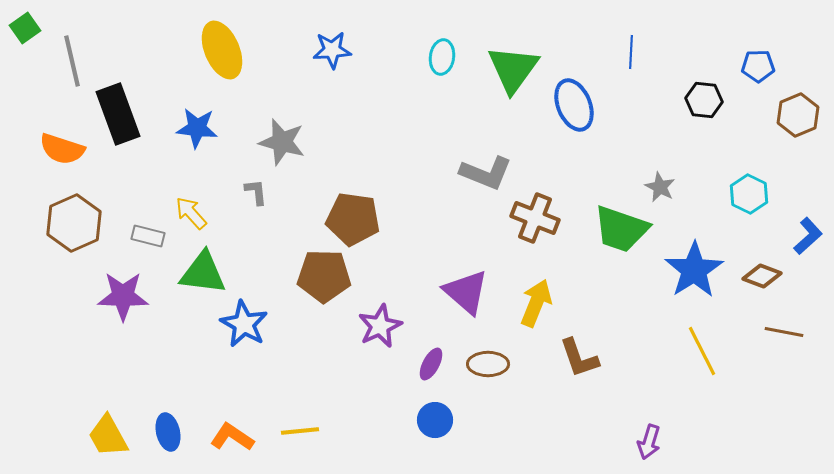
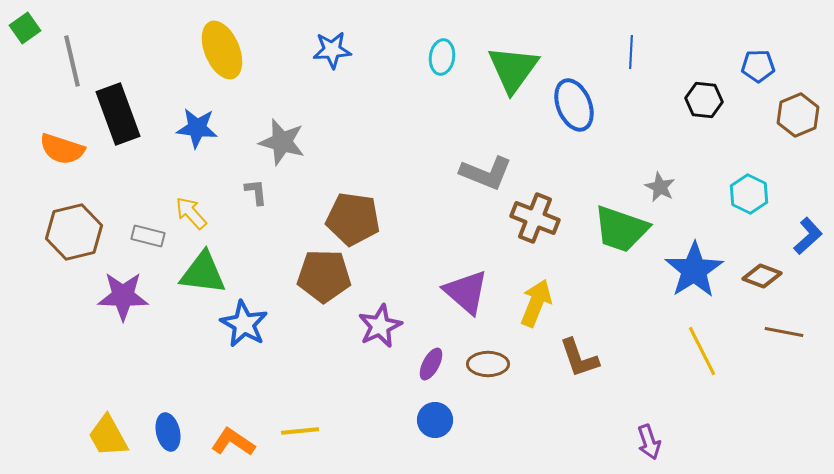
brown hexagon at (74, 223): moved 9 px down; rotated 10 degrees clockwise
orange L-shape at (232, 437): moved 1 px right, 5 px down
purple arrow at (649, 442): rotated 36 degrees counterclockwise
